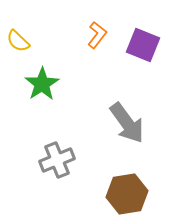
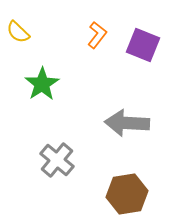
yellow semicircle: moved 9 px up
gray arrow: rotated 129 degrees clockwise
gray cross: rotated 28 degrees counterclockwise
